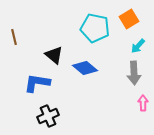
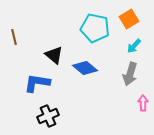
cyan arrow: moved 4 px left
gray arrow: moved 4 px left, 1 px down; rotated 20 degrees clockwise
